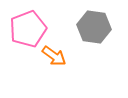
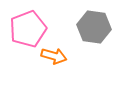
orange arrow: rotated 20 degrees counterclockwise
